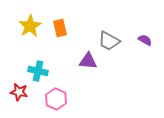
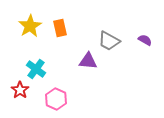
cyan cross: moved 2 px left, 2 px up; rotated 24 degrees clockwise
red star: moved 1 px right, 2 px up; rotated 24 degrees clockwise
